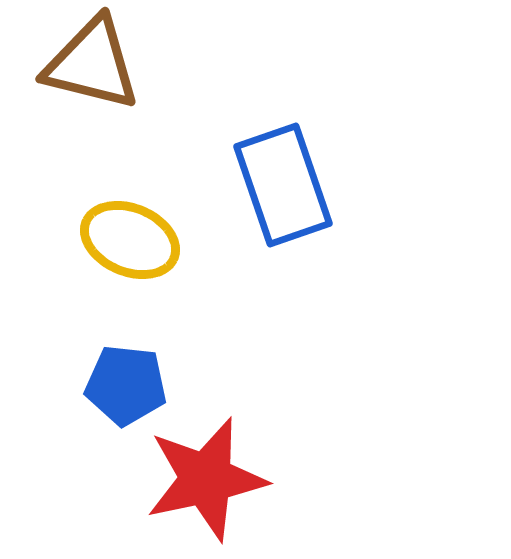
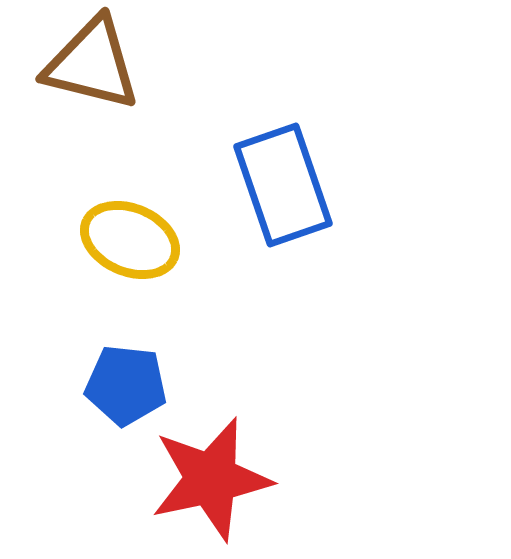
red star: moved 5 px right
